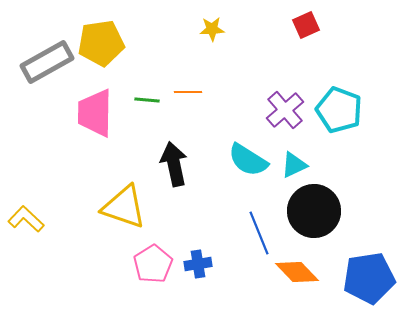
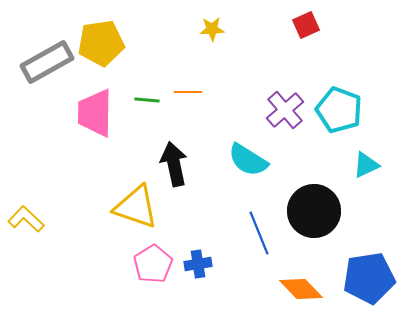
cyan triangle: moved 72 px right
yellow triangle: moved 12 px right
orange diamond: moved 4 px right, 17 px down
